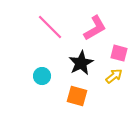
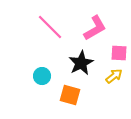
pink square: rotated 12 degrees counterclockwise
orange square: moved 7 px left, 1 px up
